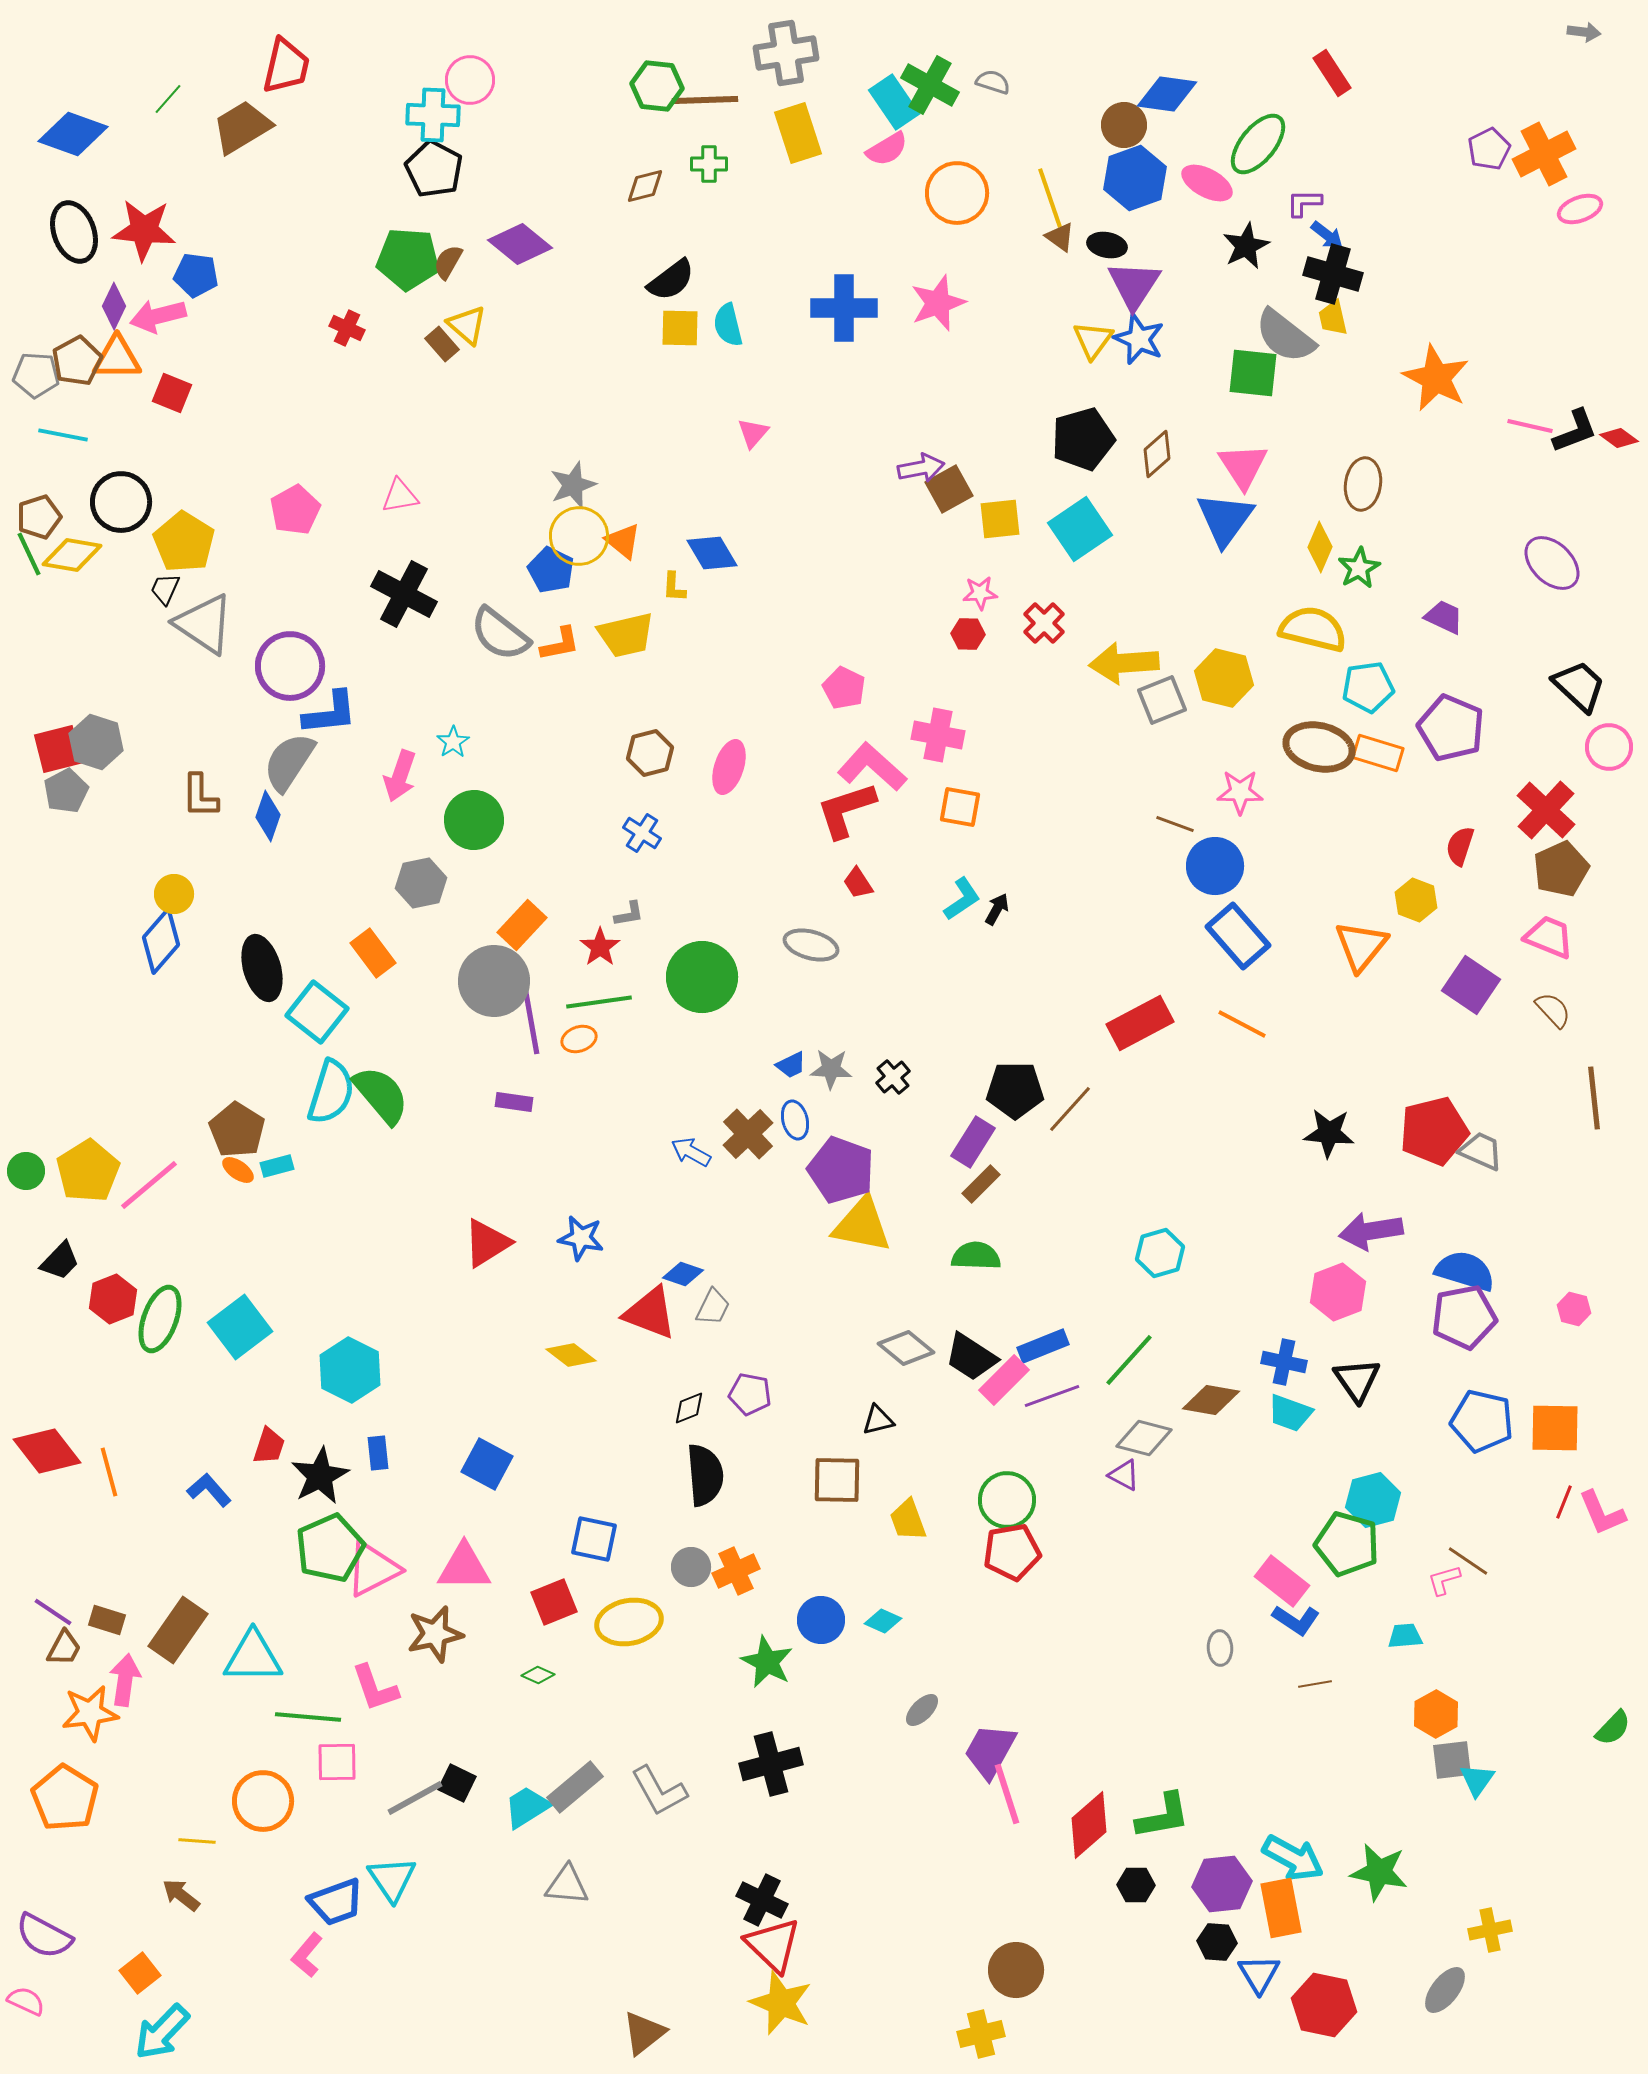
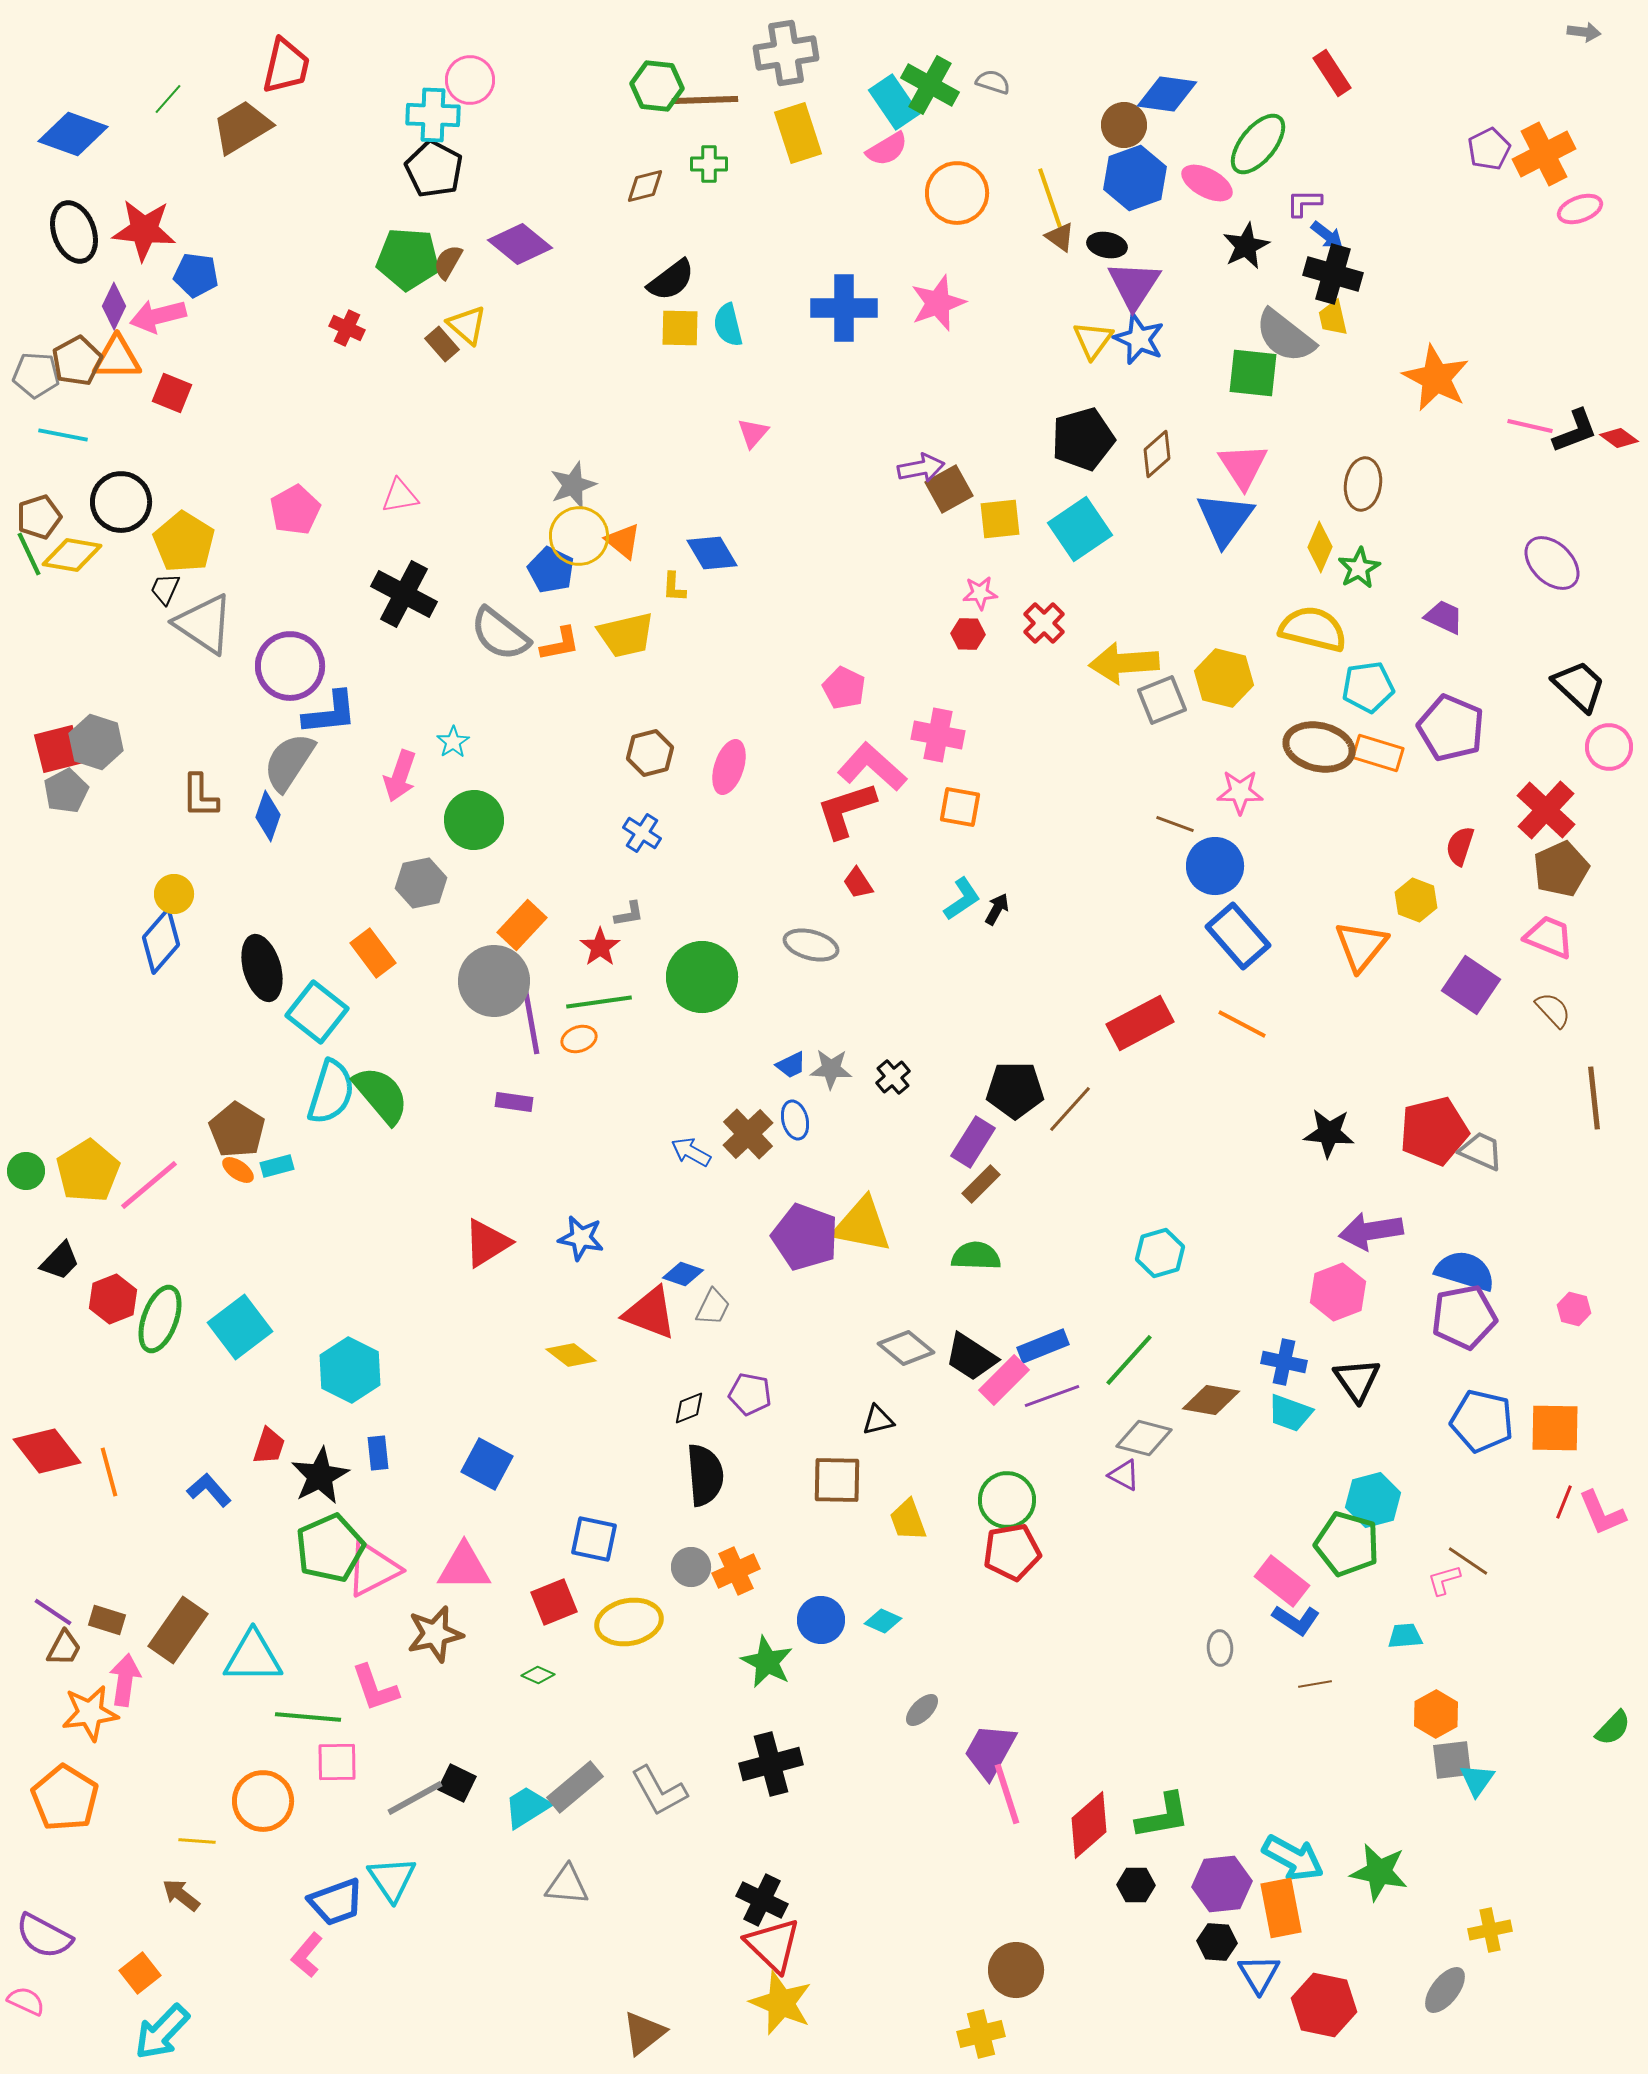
purple pentagon at (841, 1170): moved 36 px left, 67 px down
